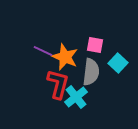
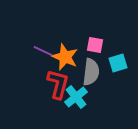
cyan square: rotated 30 degrees clockwise
